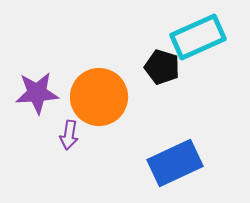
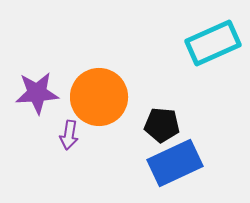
cyan rectangle: moved 15 px right, 6 px down
black pentagon: moved 58 px down; rotated 12 degrees counterclockwise
